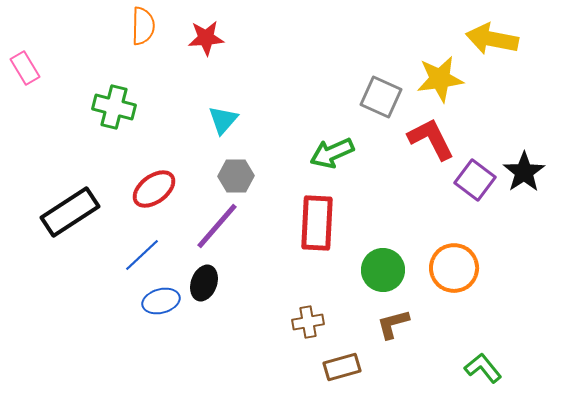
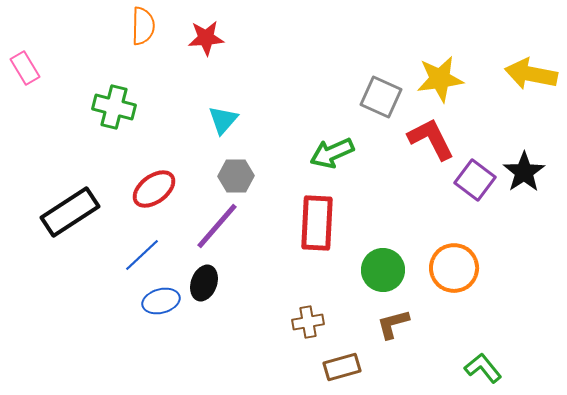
yellow arrow: moved 39 px right, 35 px down
